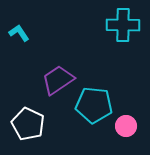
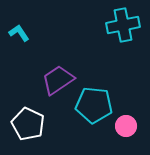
cyan cross: rotated 12 degrees counterclockwise
